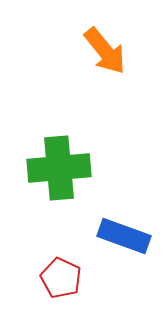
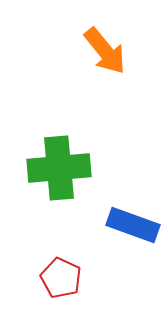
blue rectangle: moved 9 px right, 11 px up
